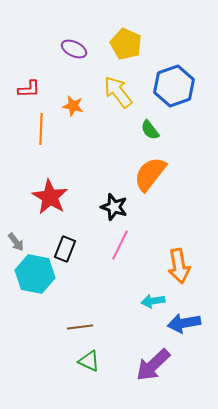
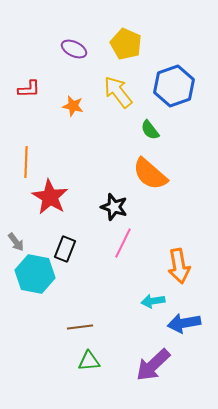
orange line: moved 15 px left, 33 px down
orange semicircle: rotated 87 degrees counterclockwise
pink line: moved 3 px right, 2 px up
green triangle: rotated 30 degrees counterclockwise
